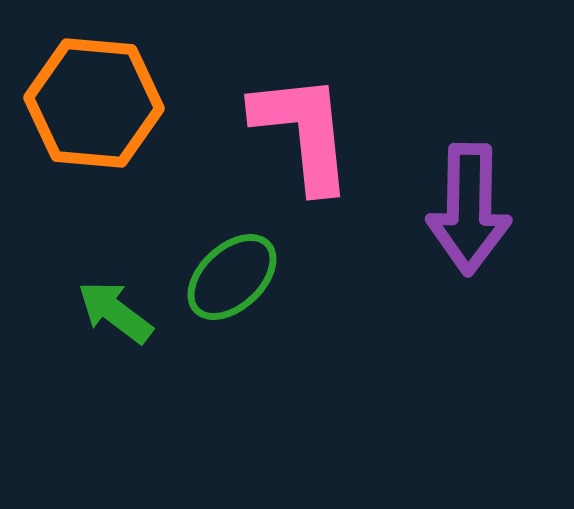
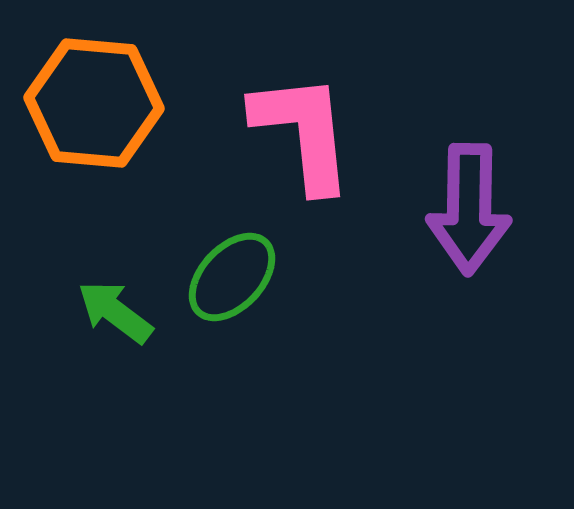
green ellipse: rotated 4 degrees counterclockwise
